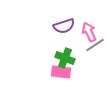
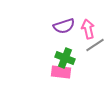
pink arrow: moved 1 px left, 3 px up; rotated 12 degrees clockwise
